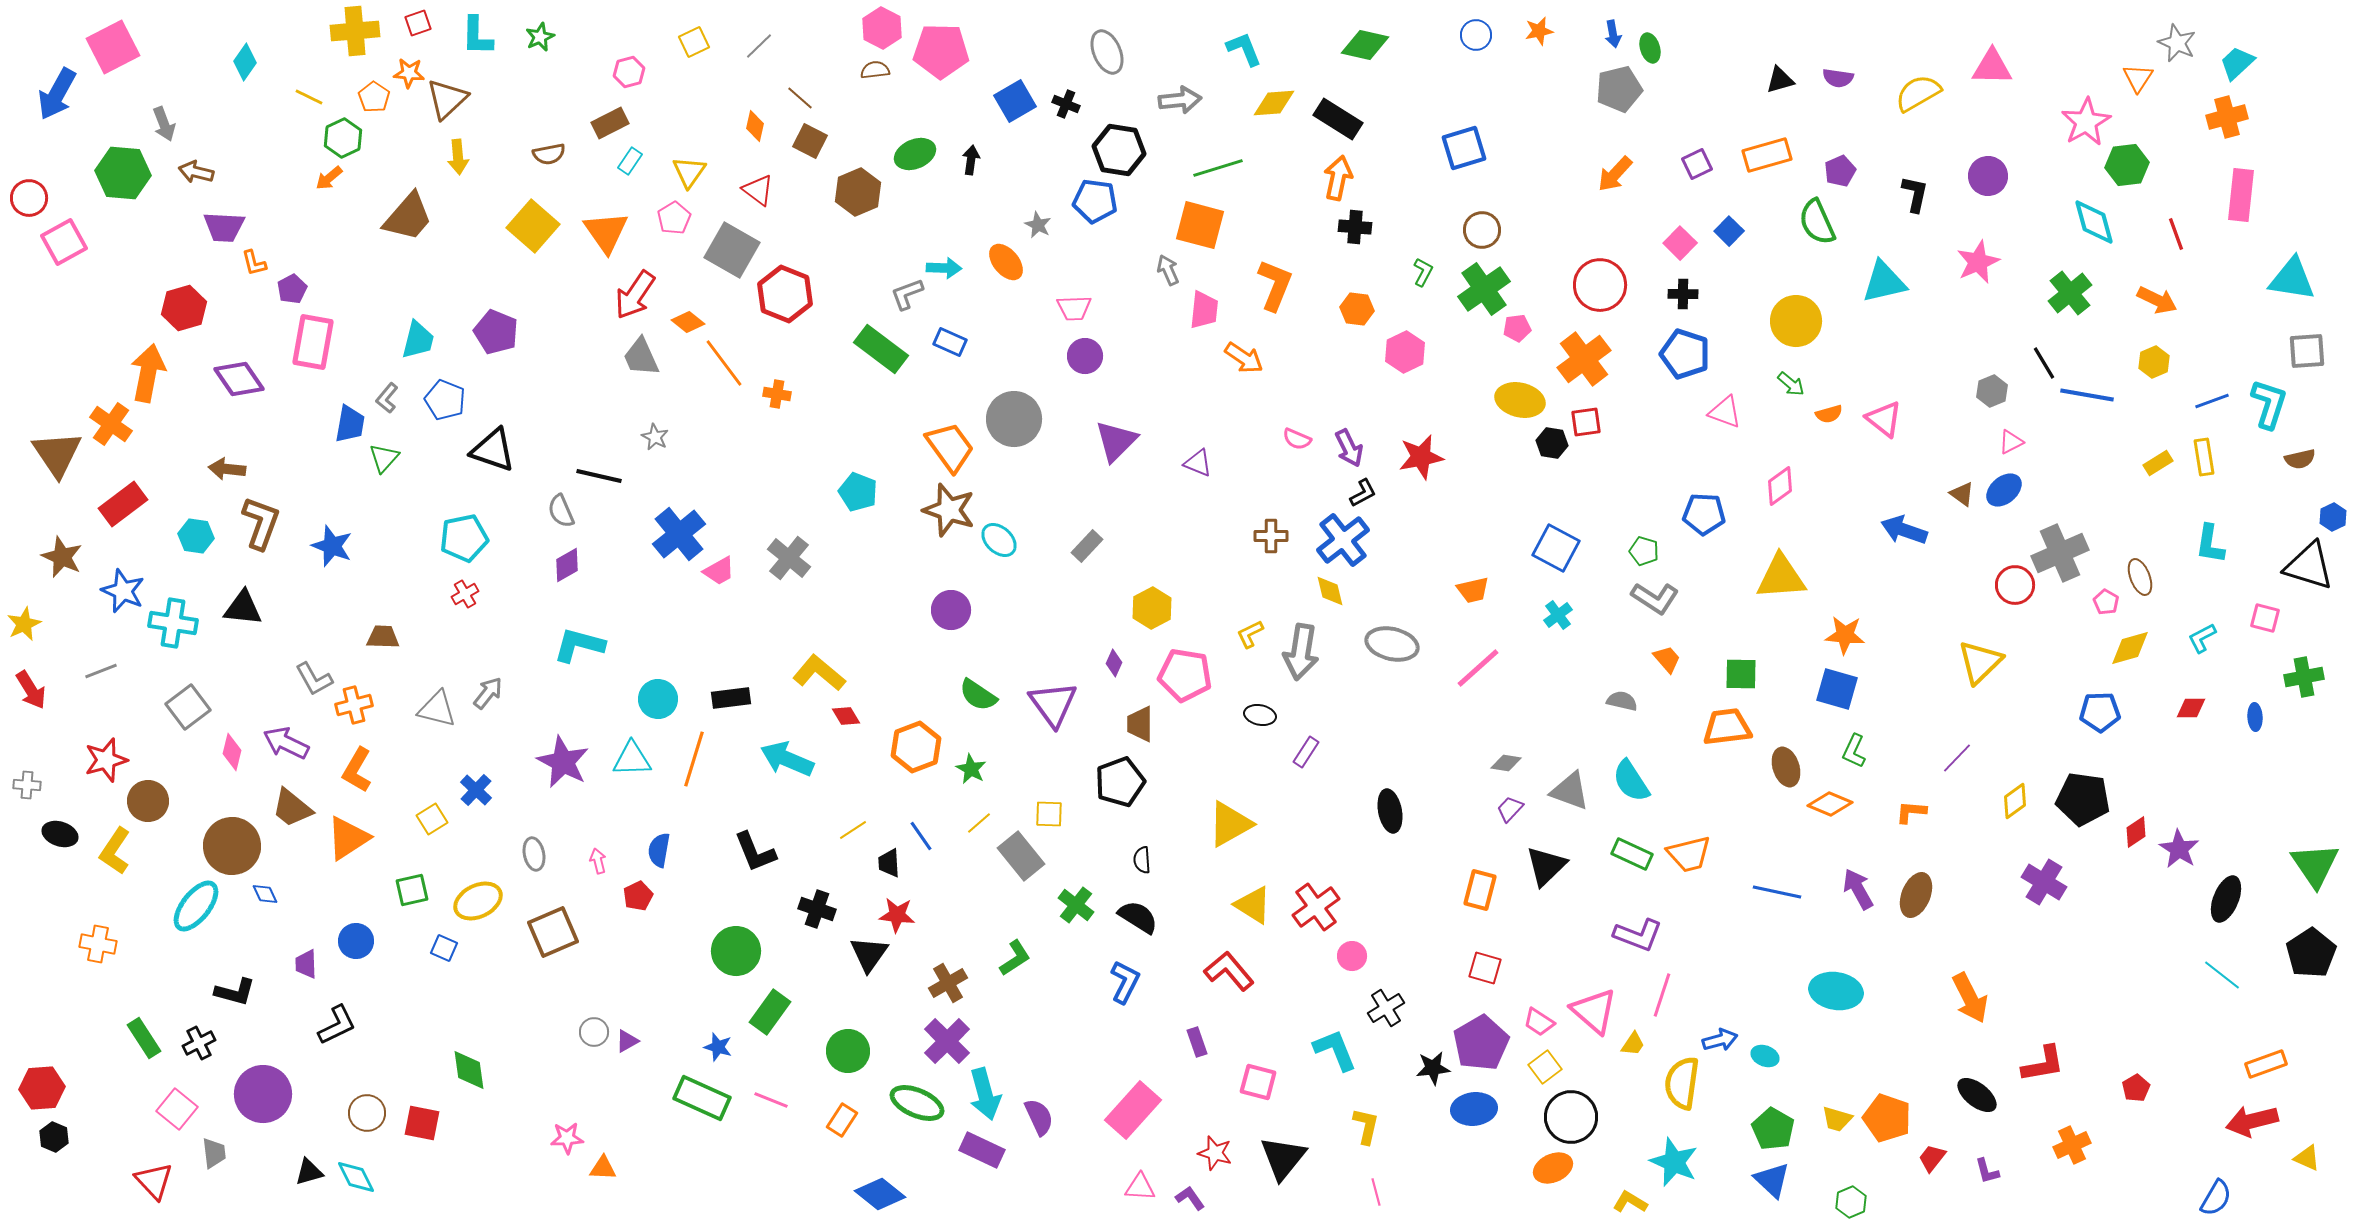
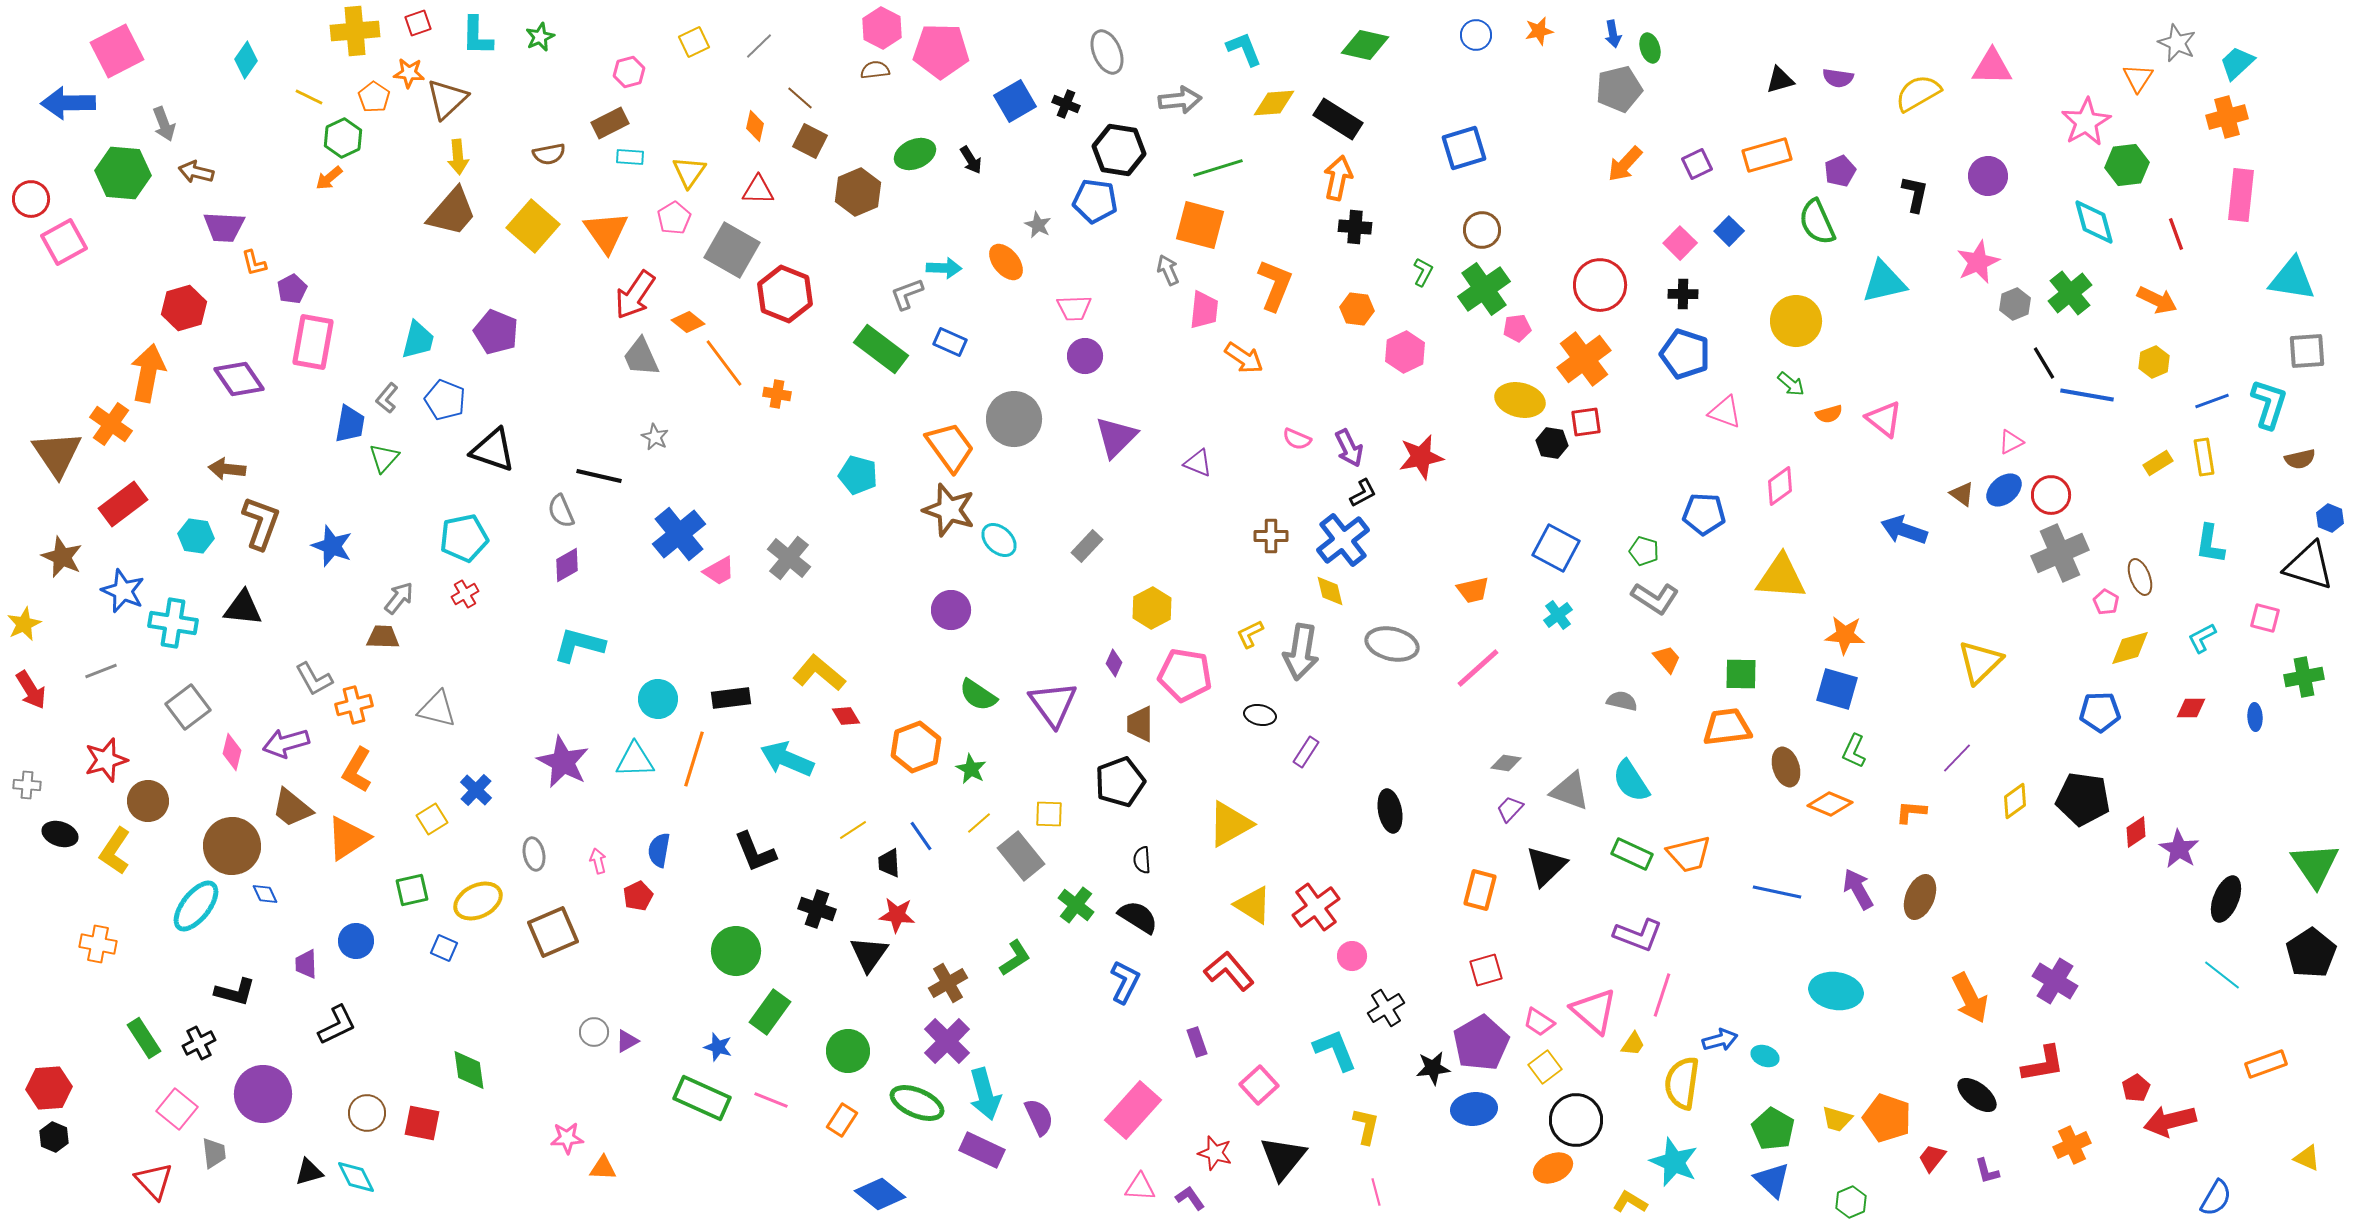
pink square at (113, 47): moved 4 px right, 4 px down
cyan diamond at (245, 62): moved 1 px right, 2 px up
blue arrow at (57, 94): moved 11 px right, 9 px down; rotated 60 degrees clockwise
black arrow at (971, 160): rotated 140 degrees clockwise
cyan rectangle at (630, 161): moved 4 px up; rotated 60 degrees clockwise
orange arrow at (1615, 174): moved 10 px right, 10 px up
red triangle at (758, 190): rotated 36 degrees counterclockwise
red circle at (29, 198): moved 2 px right, 1 px down
brown trapezoid at (408, 217): moved 44 px right, 5 px up
gray hexagon at (1992, 391): moved 23 px right, 87 px up
purple triangle at (1116, 441): moved 4 px up
cyan pentagon at (858, 492): moved 17 px up; rotated 6 degrees counterclockwise
blue hexagon at (2333, 517): moved 3 px left, 1 px down; rotated 12 degrees counterclockwise
yellow triangle at (1781, 577): rotated 8 degrees clockwise
red circle at (2015, 585): moved 36 px right, 90 px up
gray arrow at (488, 693): moved 89 px left, 95 px up
purple arrow at (286, 743): rotated 42 degrees counterclockwise
cyan triangle at (632, 759): moved 3 px right, 1 px down
purple cross at (2044, 882): moved 11 px right, 99 px down
brown ellipse at (1916, 895): moved 4 px right, 2 px down
red square at (1485, 968): moved 1 px right, 2 px down; rotated 32 degrees counterclockwise
pink square at (1258, 1082): moved 1 px right, 3 px down; rotated 33 degrees clockwise
red hexagon at (42, 1088): moved 7 px right
black circle at (1571, 1117): moved 5 px right, 3 px down
red arrow at (2252, 1121): moved 82 px left
